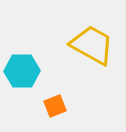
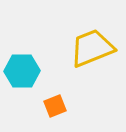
yellow trapezoid: moved 3 px down; rotated 51 degrees counterclockwise
